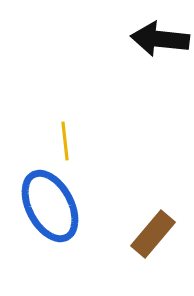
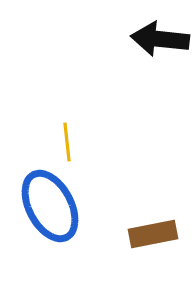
yellow line: moved 2 px right, 1 px down
brown rectangle: rotated 39 degrees clockwise
